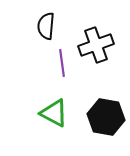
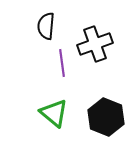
black cross: moved 1 px left, 1 px up
green triangle: rotated 12 degrees clockwise
black hexagon: rotated 12 degrees clockwise
